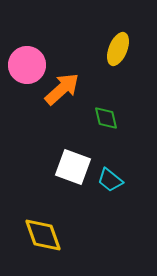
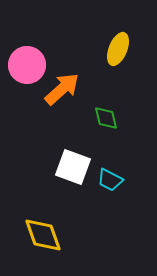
cyan trapezoid: rotated 12 degrees counterclockwise
